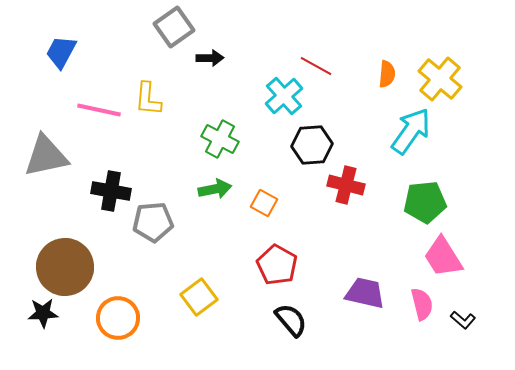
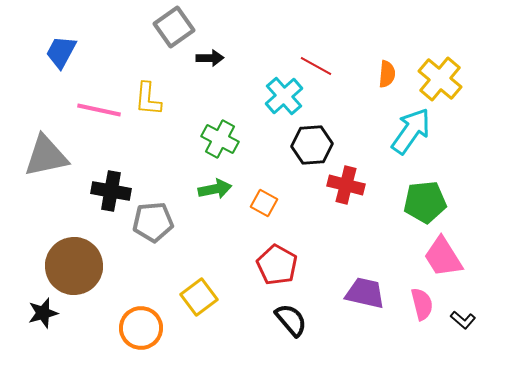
brown circle: moved 9 px right, 1 px up
black star: rotated 12 degrees counterclockwise
orange circle: moved 23 px right, 10 px down
